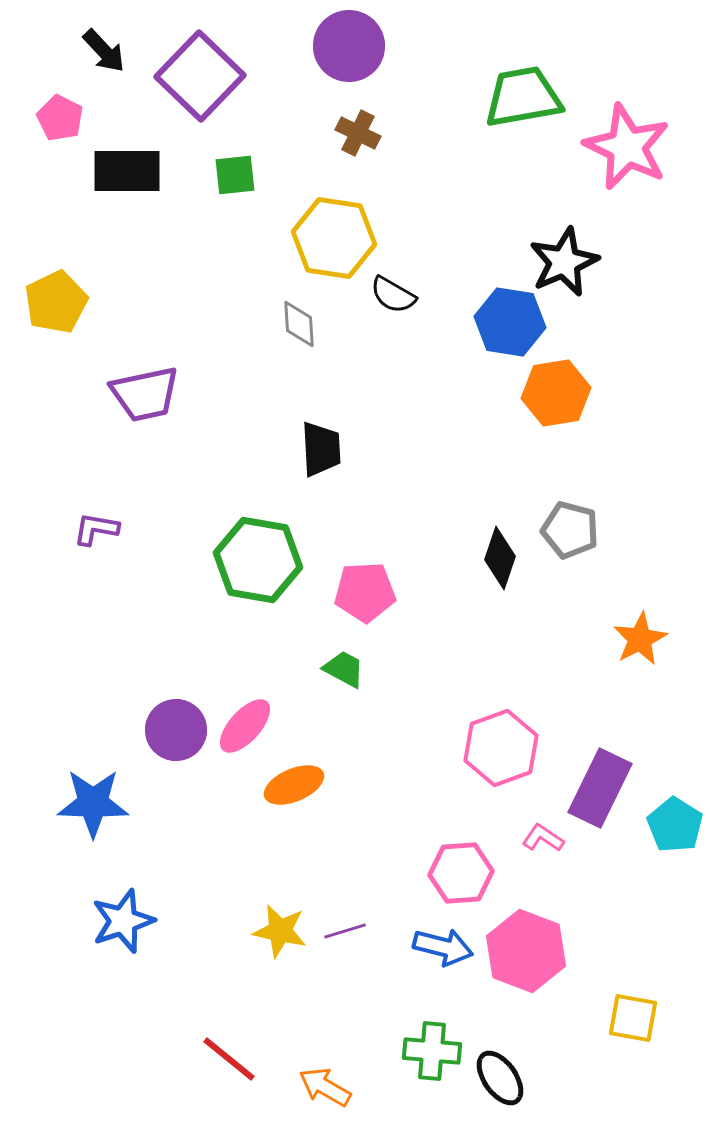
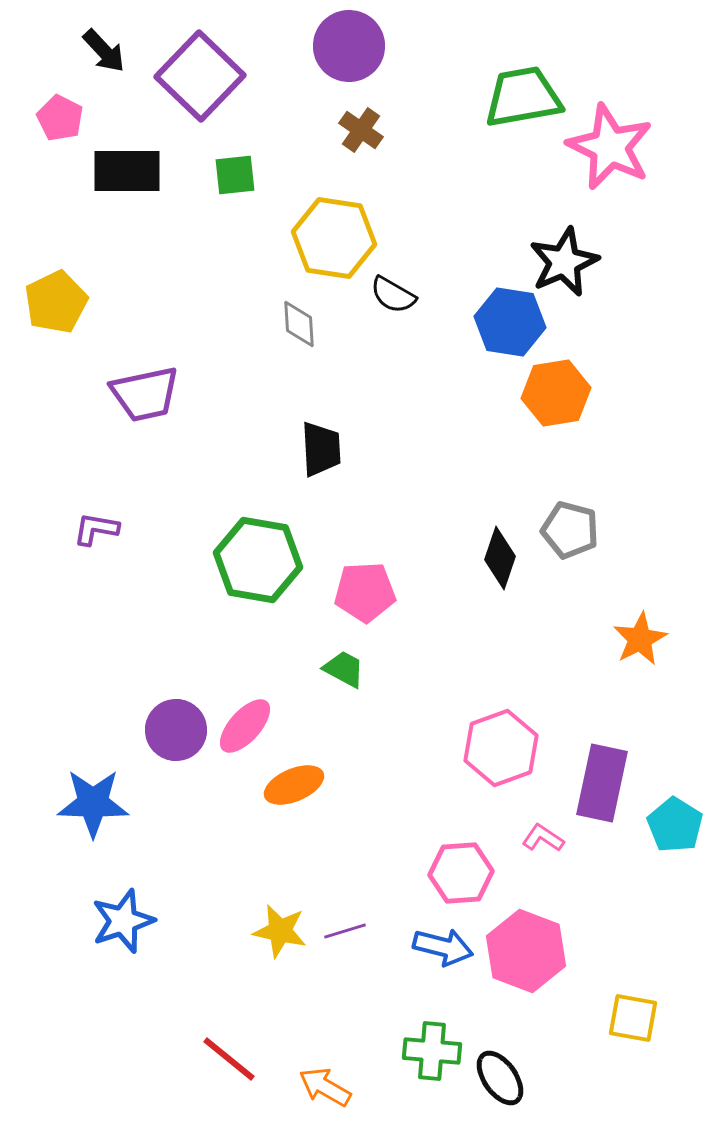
brown cross at (358, 133): moved 3 px right, 3 px up; rotated 9 degrees clockwise
pink star at (627, 147): moved 17 px left
purple rectangle at (600, 788): moved 2 px right, 5 px up; rotated 14 degrees counterclockwise
